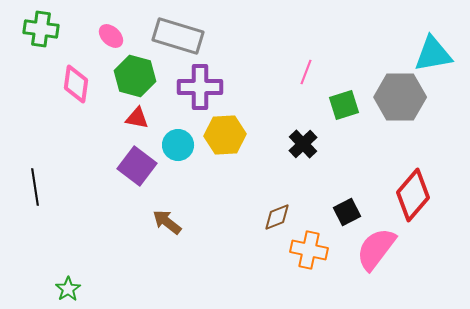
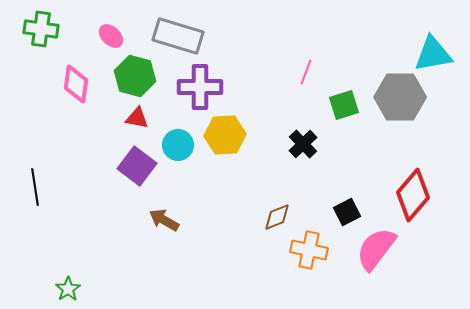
brown arrow: moved 3 px left, 2 px up; rotated 8 degrees counterclockwise
